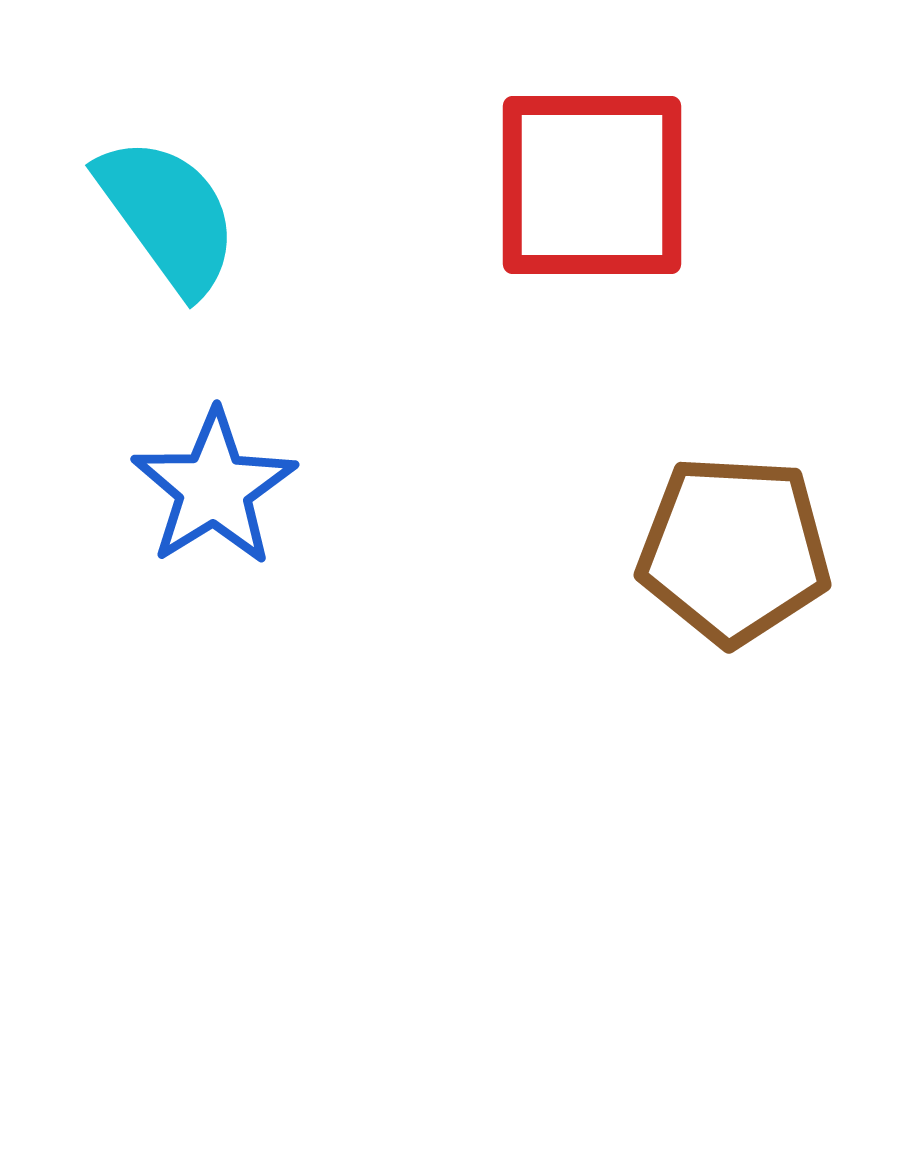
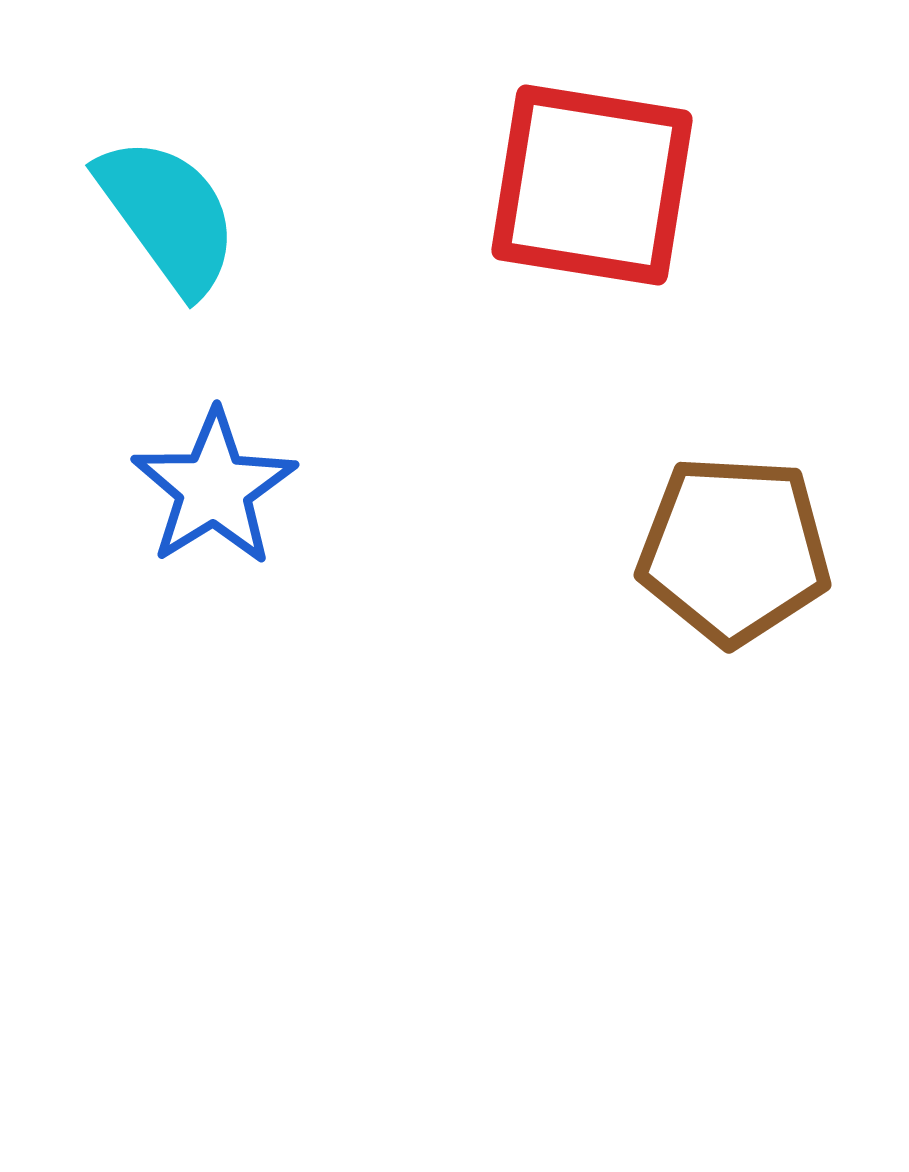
red square: rotated 9 degrees clockwise
